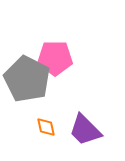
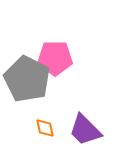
orange diamond: moved 1 px left, 1 px down
